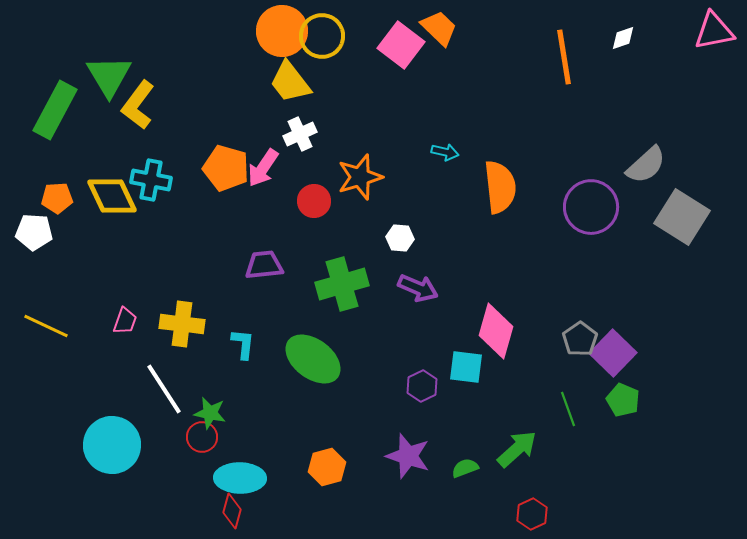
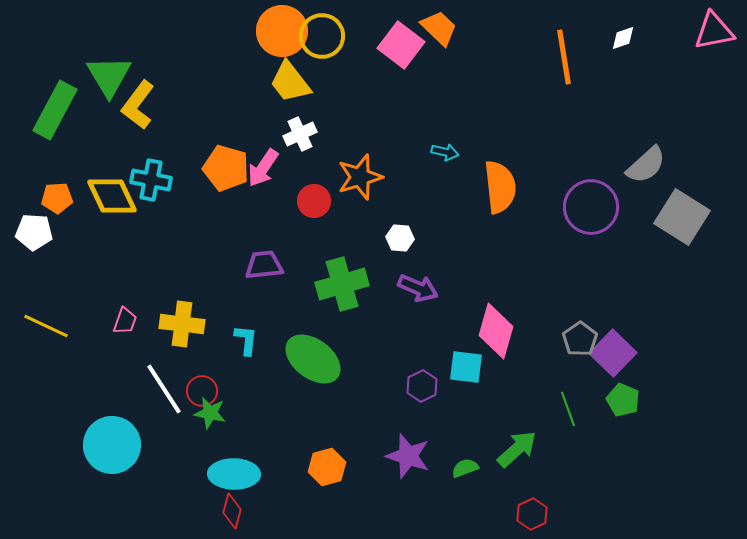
cyan L-shape at (243, 344): moved 3 px right, 4 px up
red circle at (202, 437): moved 46 px up
cyan ellipse at (240, 478): moved 6 px left, 4 px up
